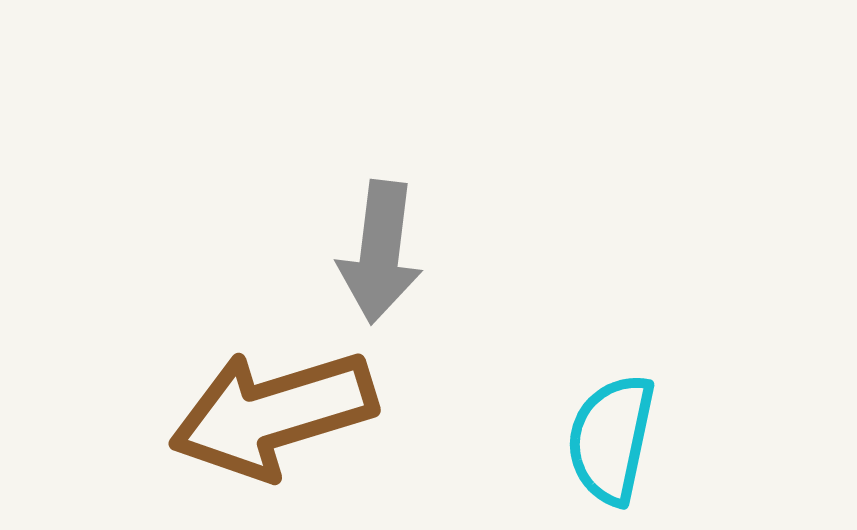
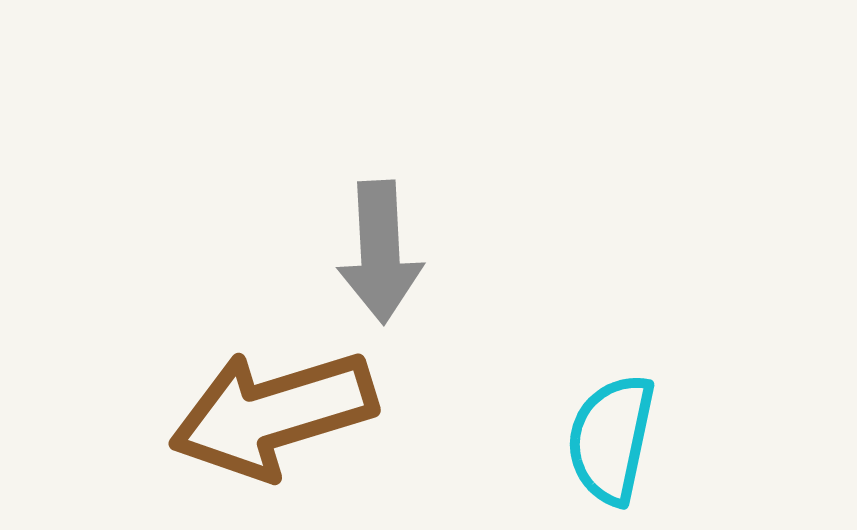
gray arrow: rotated 10 degrees counterclockwise
